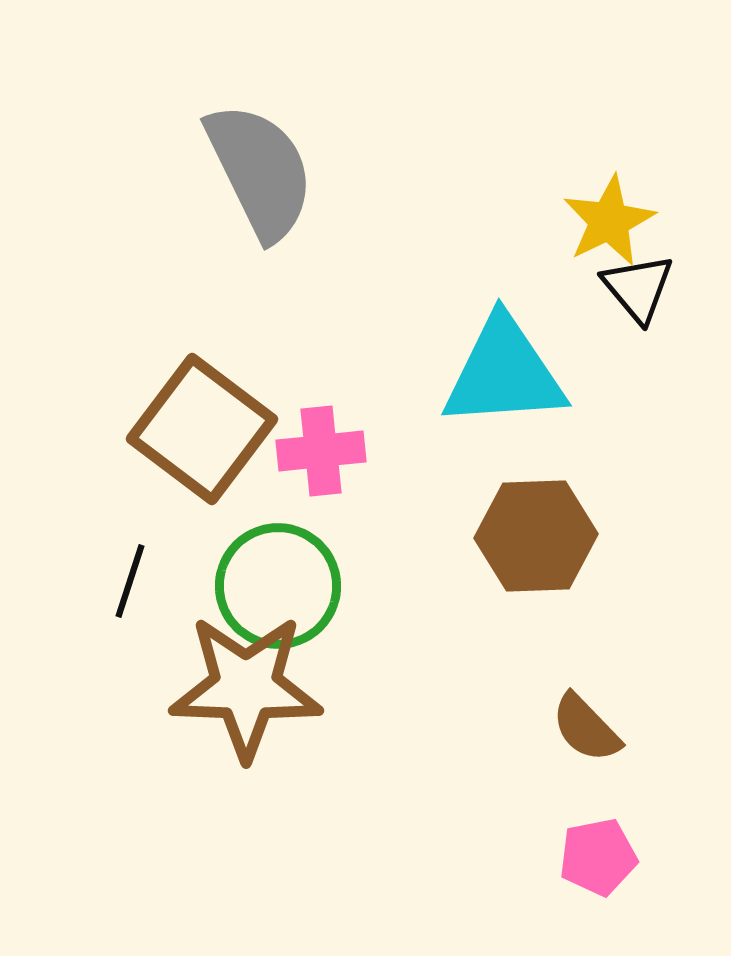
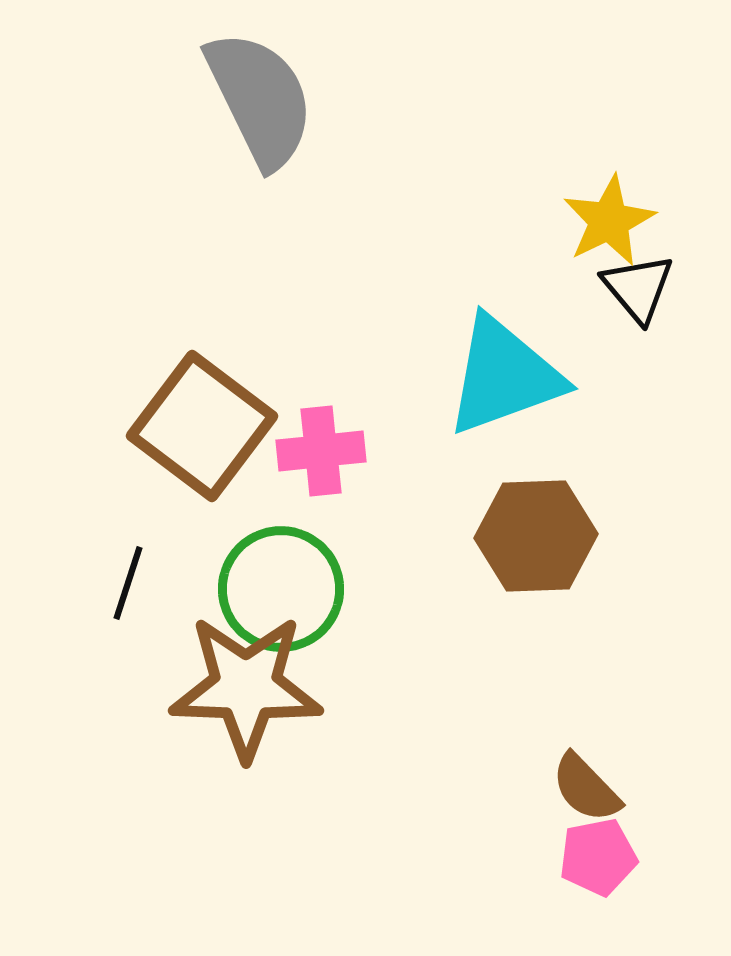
gray semicircle: moved 72 px up
cyan triangle: moved 3 px down; rotated 16 degrees counterclockwise
brown square: moved 3 px up
black line: moved 2 px left, 2 px down
green circle: moved 3 px right, 3 px down
brown semicircle: moved 60 px down
